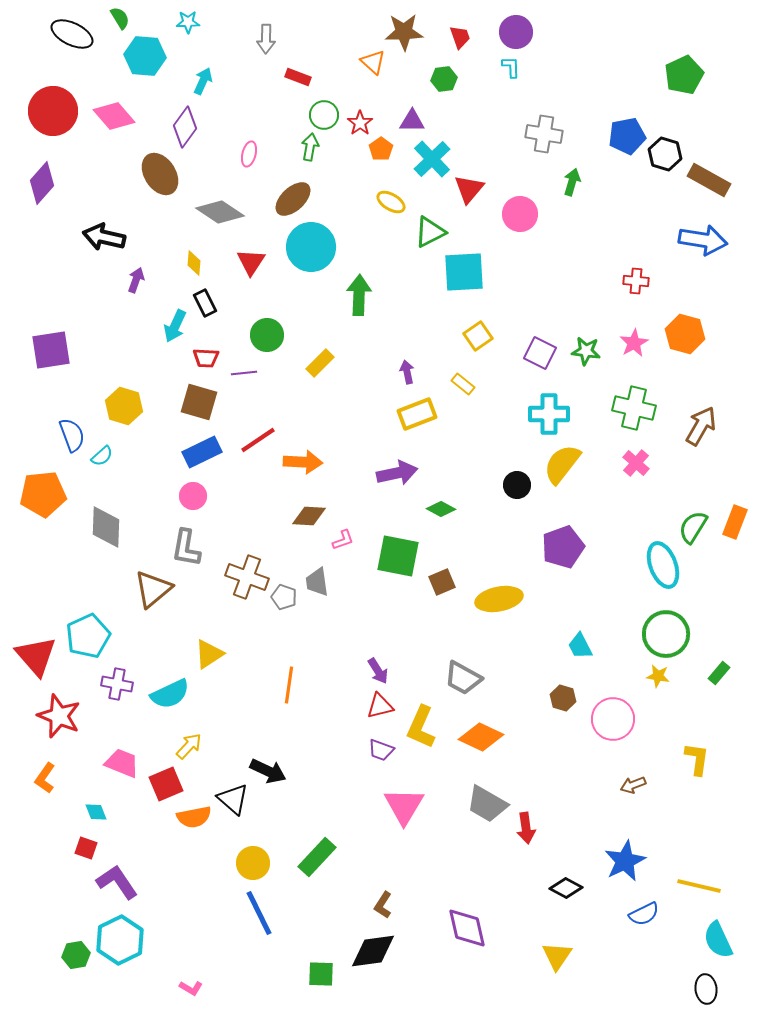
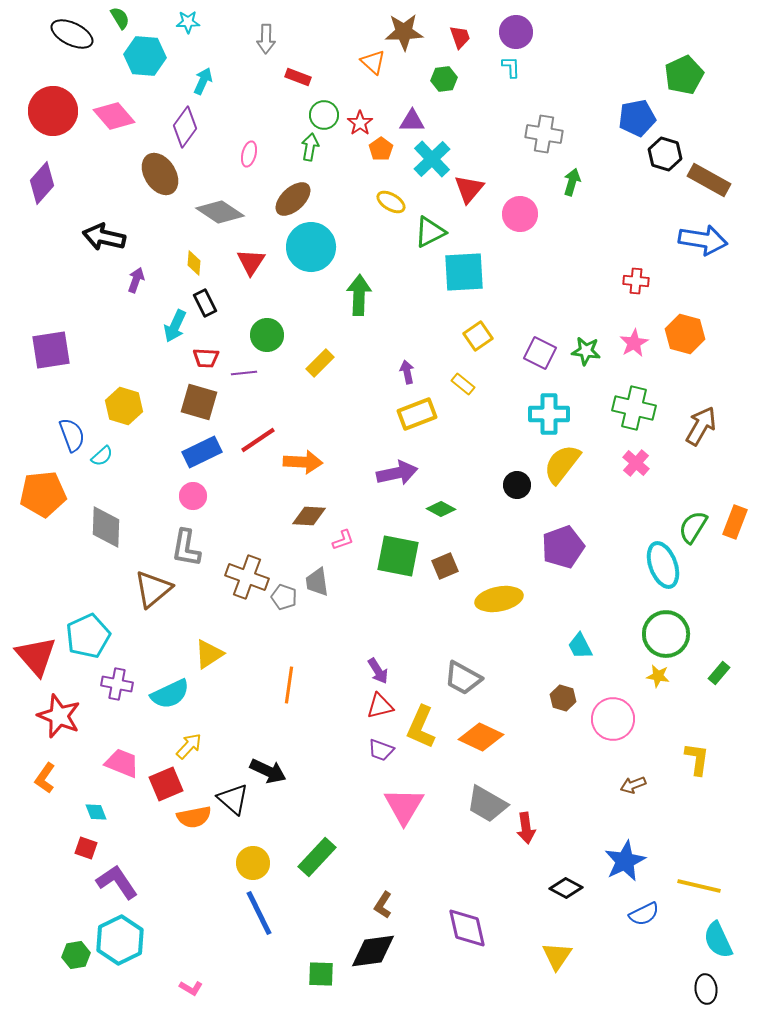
blue pentagon at (627, 136): moved 10 px right, 18 px up
brown square at (442, 582): moved 3 px right, 16 px up
